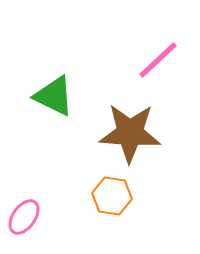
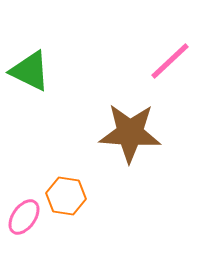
pink line: moved 12 px right, 1 px down
green triangle: moved 24 px left, 25 px up
orange hexagon: moved 46 px left
